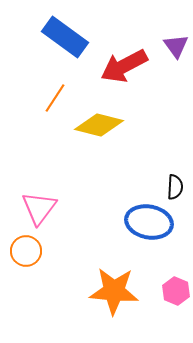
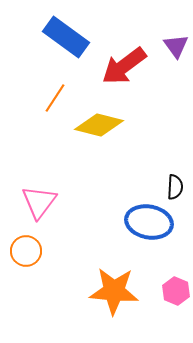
blue rectangle: moved 1 px right
red arrow: rotated 9 degrees counterclockwise
pink triangle: moved 6 px up
